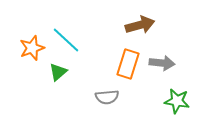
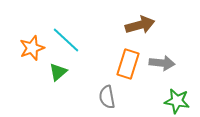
gray semicircle: rotated 85 degrees clockwise
